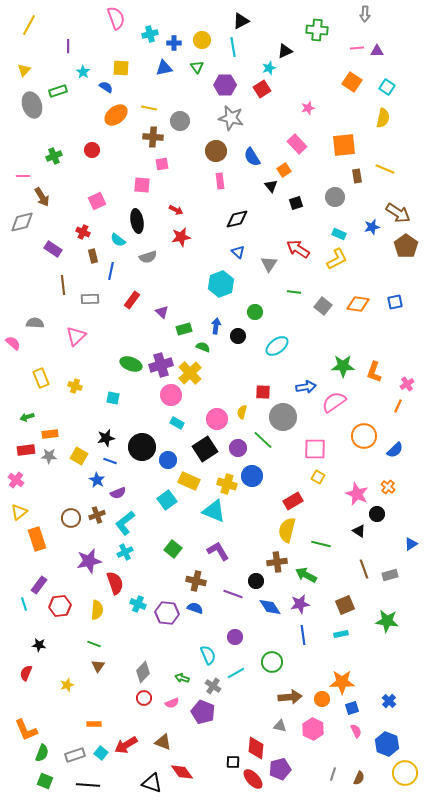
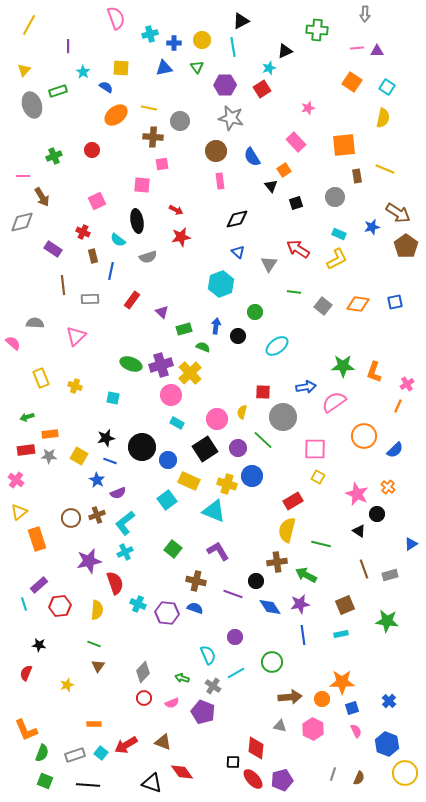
pink rectangle at (297, 144): moved 1 px left, 2 px up
purple rectangle at (39, 585): rotated 12 degrees clockwise
purple pentagon at (280, 769): moved 2 px right, 11 px down
